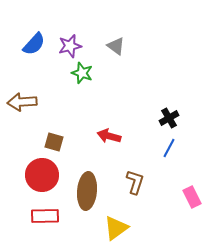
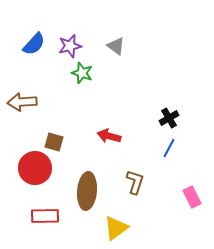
red circle: moved 7 px left, 7 px up
